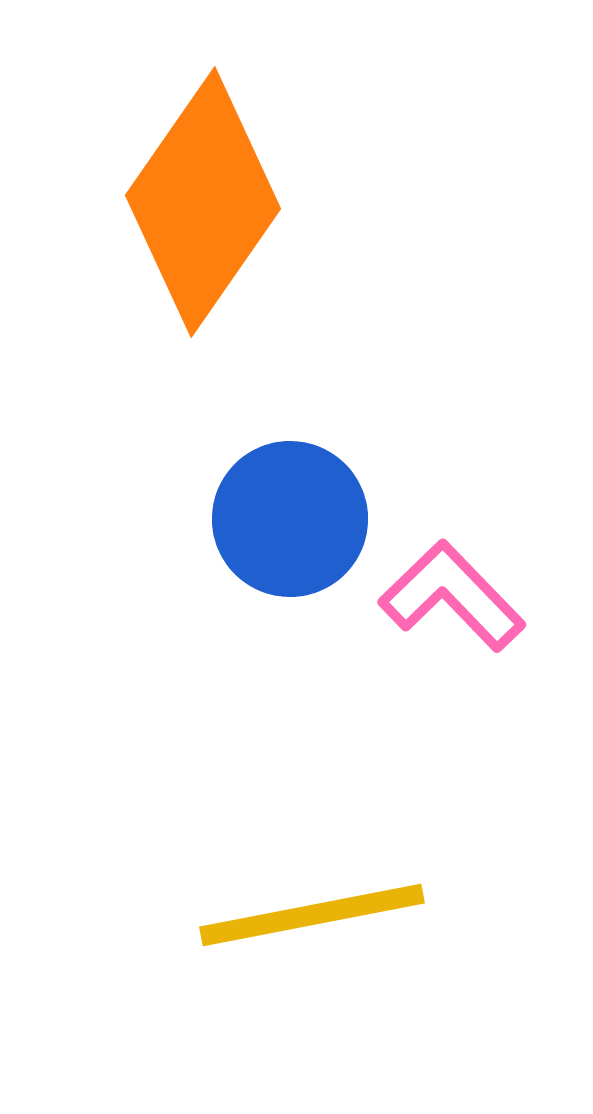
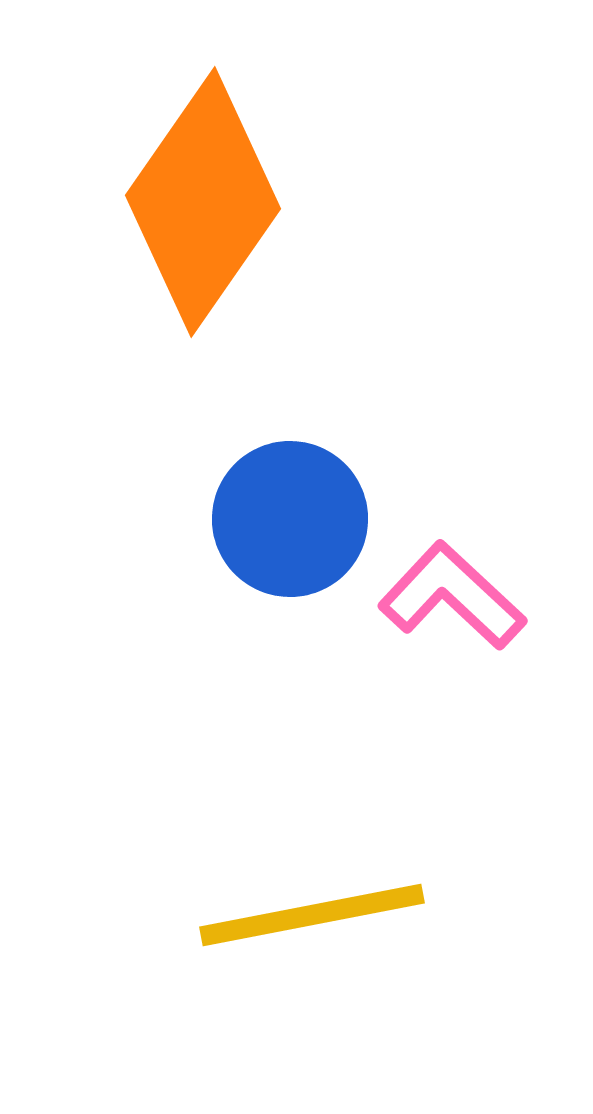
pink L-shape: rotated 3 degrees counterclockwise
